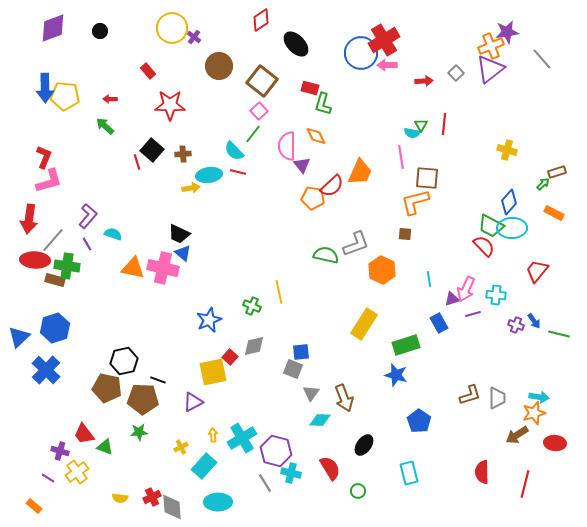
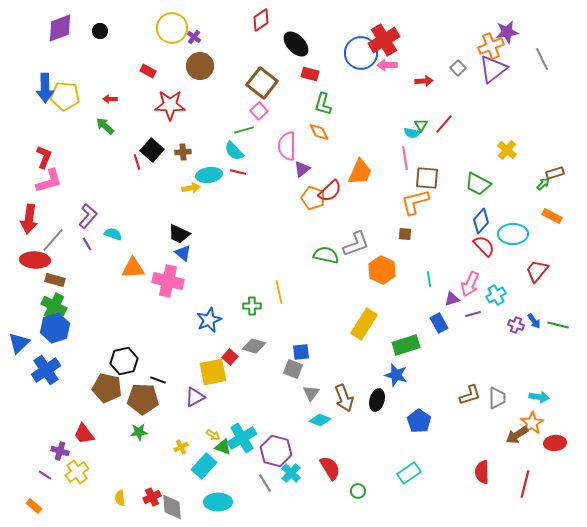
purple diamond at (53, 28): moved 7 px right
gray line at (542, 59): rotated 15 degrees clockwise
brown circle at (219, 66): moved 19 px left
purple triangle at (490, 69): moved 3 px right
red rectangle at (148, 71): rotated 21 degrees counterclockwise
gray square at (456, 73): moved 2 px right, 5 px up
brown square at (262, 81): moved 2 px down
red rectangle at (310, 88): moved 14 px up
red line at (444, 124): rotated 35 degrees clockwise
green line at (253, 134): moved 9 px left, 4 px up; rotated 36 degrees clockwise
orange diamond at (316, 136): moved 3 px right, 4 px up
yellow cross at (507, 150): rotated 24 degrees clockwise
brown cross at (183, 154): moved 2 px up
pink line at (401, 157): moved 4 px right, 1 px down
purple triangle at (302, 165): moved 4 px down; rotated 30 degrees clockwise
brown rectangle at (557, 172): moved 2 px left, 1 px down
red semicircle at (332, 186): moved 2 px left, 5 px down
orange pentagon at (313, 198): rotated 10 degrees clockwise
blue diamond at (509, 202): moved 28 px left, 19 px down
orange rectangle at (554, 213): moved 2 px left, 3 px down
green trapezoid at (491, 226): moved 13 px left, 42 px up
cyan ellipse at (512, 228): moved 1 px right, 6 px down
green cross at (67, 266): moved 13 px left, 40 px down; rotated 20 degrees clockwise
orange triangle at (133, 268): rotated 15 degrees counterclockwise
pink cross at (163, 268): moved 5 px right, 13 px down
pink arrow at (466, 289): moved 4 px right, 5 px up
cyan cross at (496, 295): rotated 36 degrees counterclockwise
green cross at (252, 306): rotated 24 degrees counterclockwise
green line at (559, 334): moved 1 px left, 9 px up
blue triangle at (19, 337): moved 6 px down
gray diamond at (254, 346): rotated 30 degrees clockwise
blue cross at (46, 370): rotated 12 degrees clockwise
purple triangle at (193, 402): moved 2 px right, 5 px up
orange star at (534, 413): moved 2 px left, 10 px down; rotated 15 degrees counterclockwise
cyan diamond at (320, 420): rotated 20 degrees clockwise
yellow arrow at (213, 435): rotated 128 degrees clockwise
red ellipse at (555, 443): rotated 10 degrees counterclockwise
black ellipse at (364, 445): moved 13 px right, 45 px up; rotated 20 degrees counterclockwise
green triangle at (105, 447): moved 118 px right
cyan cross at (291, 473): rotated 30 degrees clockwise
cyan rectangle at (409, 473): rotated 70 degrees clockwise
purple line at (48, 478): moved 3 px left, 3 px up
yellow semicircle at (120, 498): rotated 77 degrees clockwise
